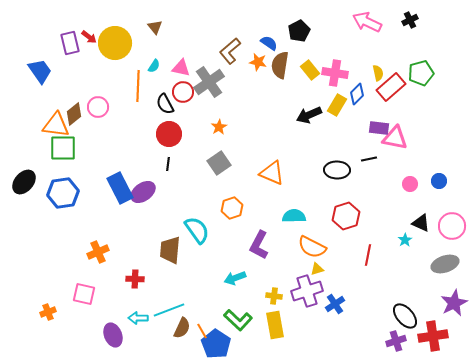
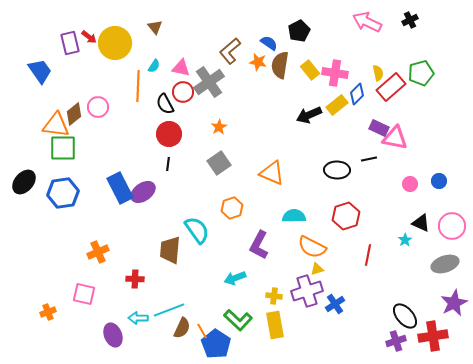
yellow rectangle at (337, 105): rotated 20 degrees clockwise
purple rectangle at (379, 128): rotated 18 degrees clockwise
